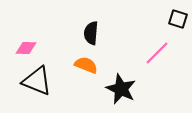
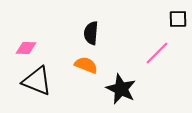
black square: rotated 18 degrees counterclockwise
